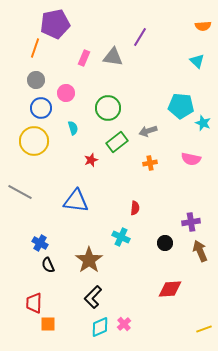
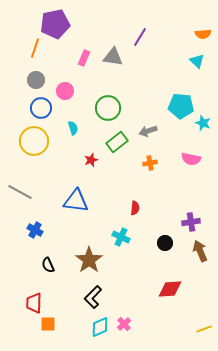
orange semicircle: moved 8 px down
pink circle: moved 1 px left, 2 px up
blue cross: moved 5 px left, 13 px up
